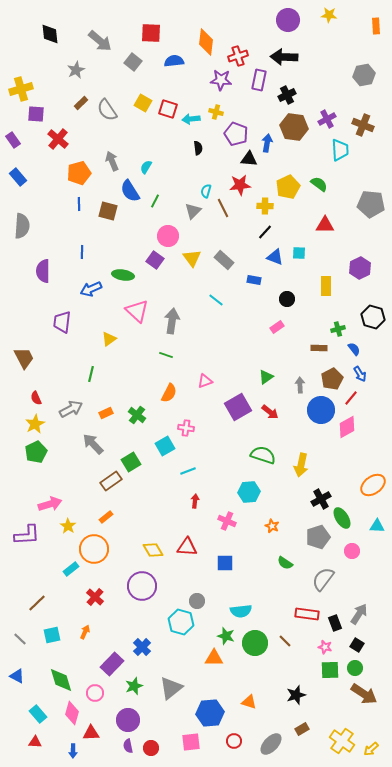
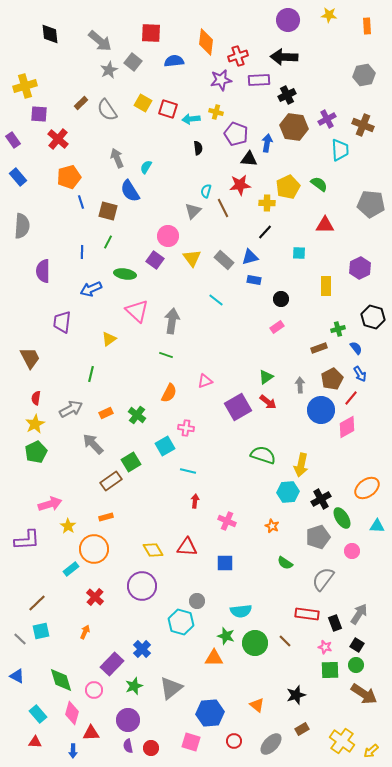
orange rectangle at (376, 26): moved 9 px left
gray star at (76, 70): moved 33 px right
purple star at (221, 80): rotated 15 degrees counterclockwise
purple rectangle at (259, 80): rotated 75 degrees clockwise
yellow cross at (21, 89): moved 4 px right, 3 px up
purple square at (36, 114): moved 3 px right
gray arrow at (112, 161): moved 5 px right, 3 px up
orange pentagon at (79, 173): moved 10 px left, 4 px down
green line at (155, 201): moved 47 px left, 41 px down
blue line at (79, 204): moved 2 px right, 2 px up; rotated 16 degrees counterclockwise
yellow cross at (265, 206): moved 2 px right, 3 px up
blue triangle at (275, 257): moved 25 px left; rotated 36 degrees counterclockwise
green ellipse at (123, 275): moved 2 px right, 1 px up
black circle at (287, 299): moved 6 px left
brown rectangle at (319, 348): rotated 21 degrees counterclockwise
blue semicircle at (354, 349): moved 2 px right, 1 px up
brown trapezoid at (24, 358): moved 6 px right
red semicircle at (36, 398): rotated 32 degrees clockwise
red arrow at (270, 412): moved 2 px left, 10 px up
cyan line at (188, 471): rotated 35 degrees clockwise
orange ellipse at (373, 485): moved 6 px left, 3 px down
cyan hexagon at (249, 492): moved 39 px right
orange rectangle at (106, 517): rotated 24 degrees clockwise
purple L-shape at (27, 535): moved 5 px down
cyan square at (52, 635): moved 11 px left, 4 px up
blue cross at (142, 647): moved 2 px down
green circle at (355, 668): moved 1 px right, 3 px up
pink circle at (95, 693): moved 1 px left, 3 px up
orange triangle at (249, 702): moved 8 px right, 3 px down; rotated 21 degrees clockwise
pink square at (191, 742): rotated 24 degrees clockwise
yellow arrow at (371, 749): moved 2 px down
